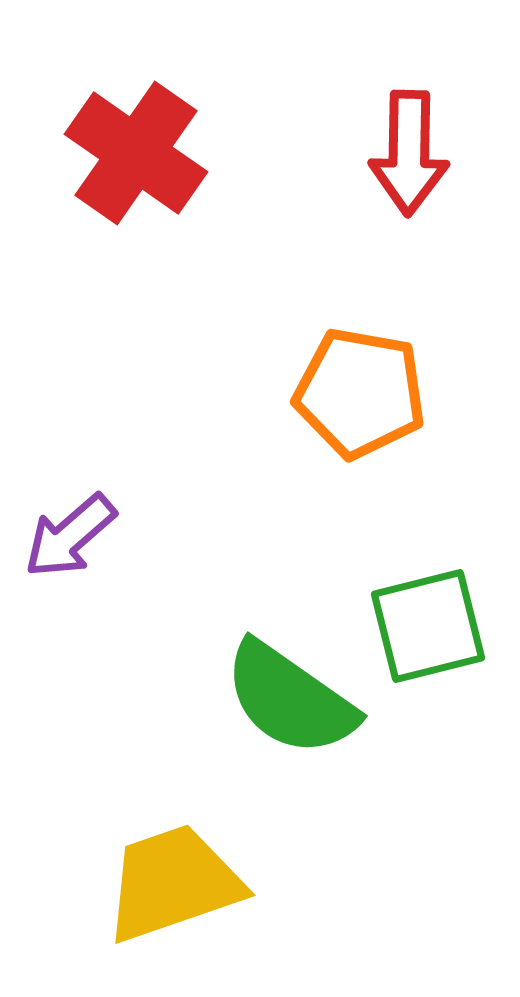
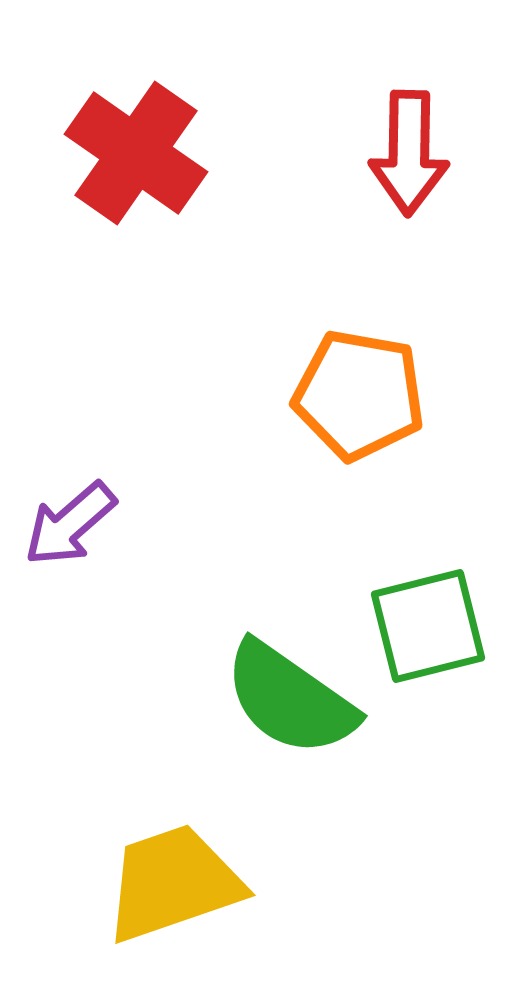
orange pentagon: moved 1 px left, 2 px down
purple arrow: moved 12 px up
